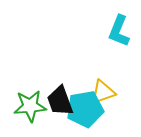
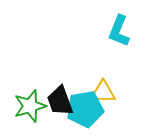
yellow triangle: rotated 20 degrees clockwise
green star: rotated 12 degrees counterclockwise
